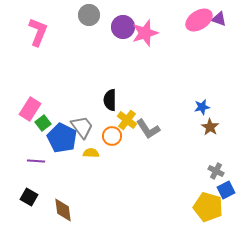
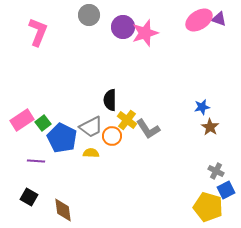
pink rectangle: moved 8 px left, 11 px down; rotated 25 degrees clockwise
gray trapezoid: moved 9 px right; rotated 100 degrees clockwise
